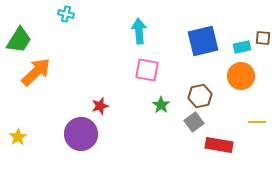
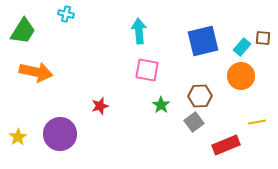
green trapezoid: moved 4 px right, 9 px up
cyan rectangle: rotated 36 degrees counterclockwise
orange arrow: rotated 56 degrees clockwise
brown hexagon: rotated 10 degrees clockwise
yellow line: rotated 12 degrees counterclockwise
purple circle: moved 21 px left
red rectangle: moved 7 px right; rotated 32 degrees counterclockwise
